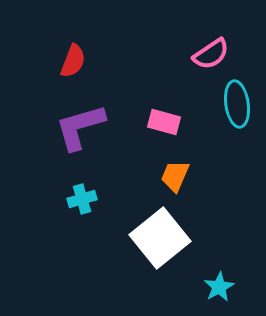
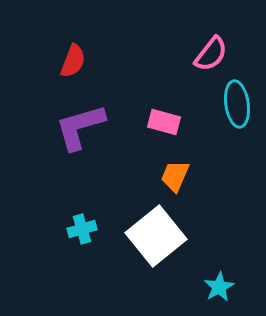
pink semicircle: rotated 18 degrees counterclockwise
cyan cross: moved 30 px down
white square: moved 4 px left, 2 px up
